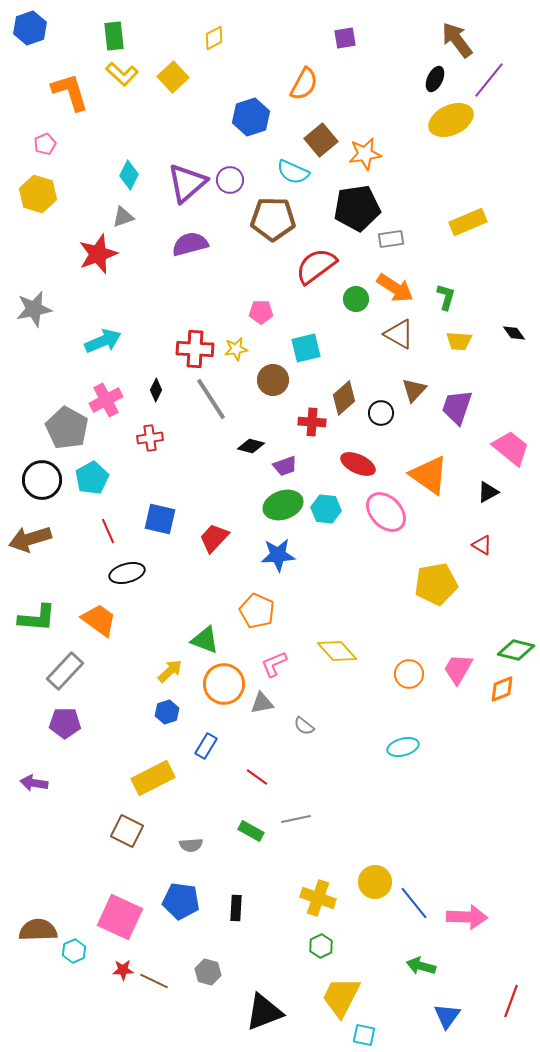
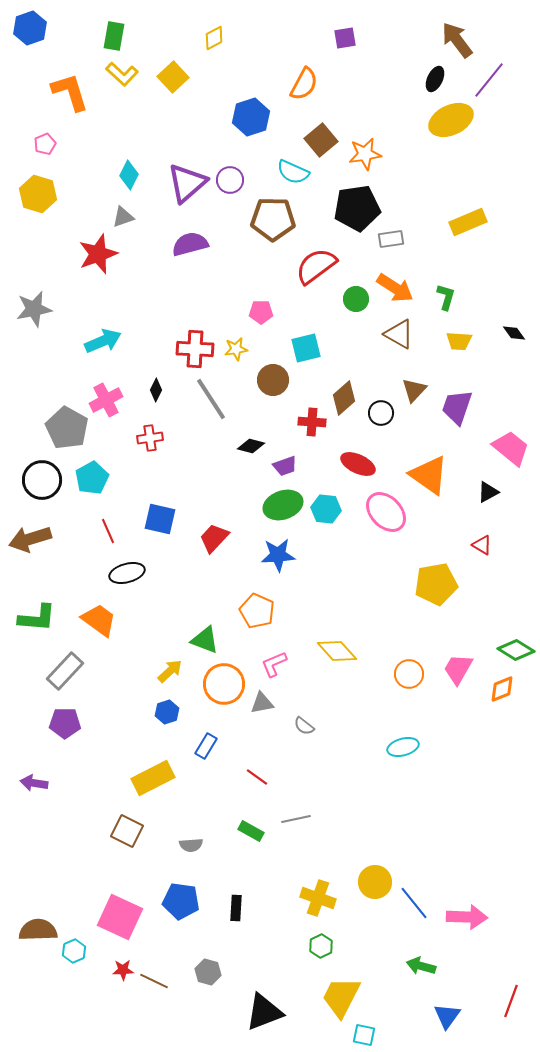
green rectangle at (114, 36): rotated 16 degrees clockwise
green diamond at (516, 650): rotated 18 degrees clockwise
